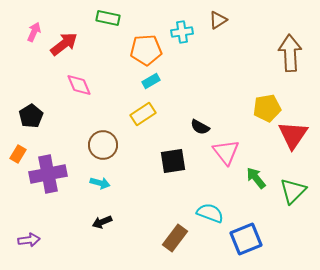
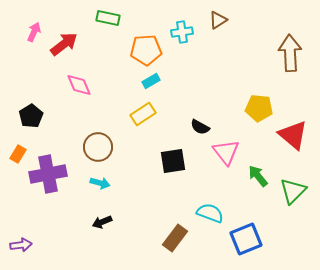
yellow pentagon: moved 8 px left; rotated 16 degrees clockwise
red triangle: rotated 24 degrees counterclockwise
brown circle: moved 5 px left, 2 px down
green arrow: moved 2 px right, 2 px up
purple arrow: moved 8 px left, 5 px down
